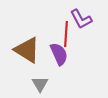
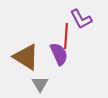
red line: moved 2 px down
brown triangle: moved 1 px left, 7 px down
